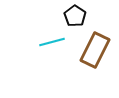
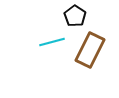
brown rectangle: moved 5 px left
